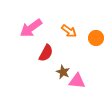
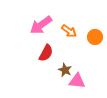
pink arrow: moved 10 px right, 3 px up
orange circle: moved 1 px left, 1 px up
brown star: moved 2 px right, 2 px up
